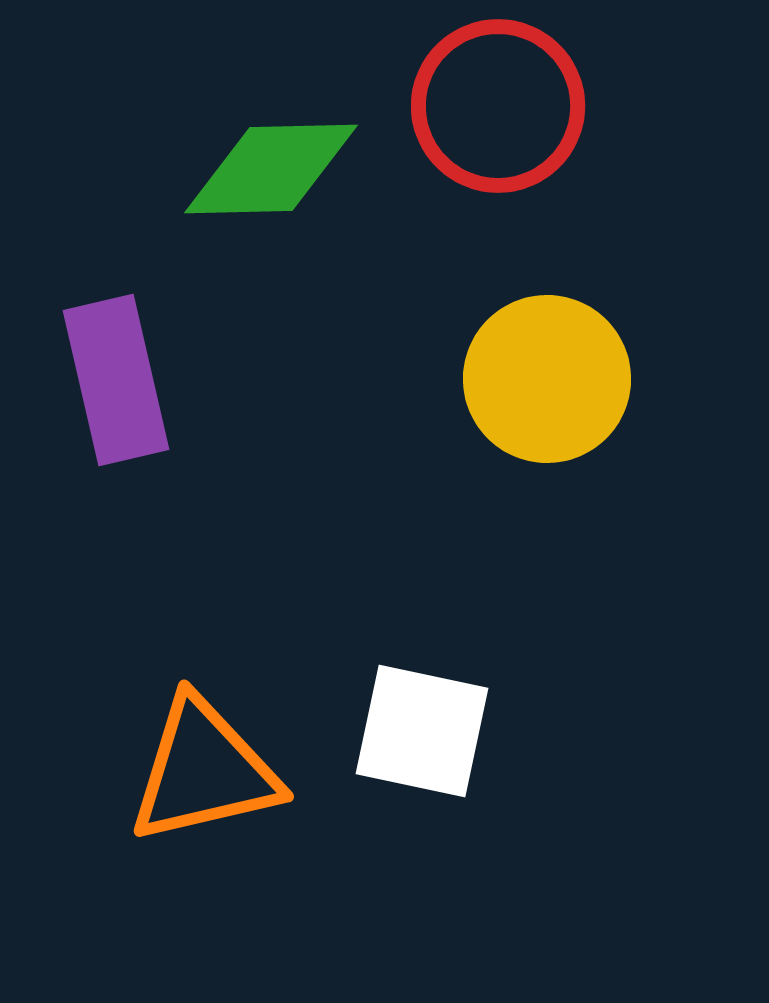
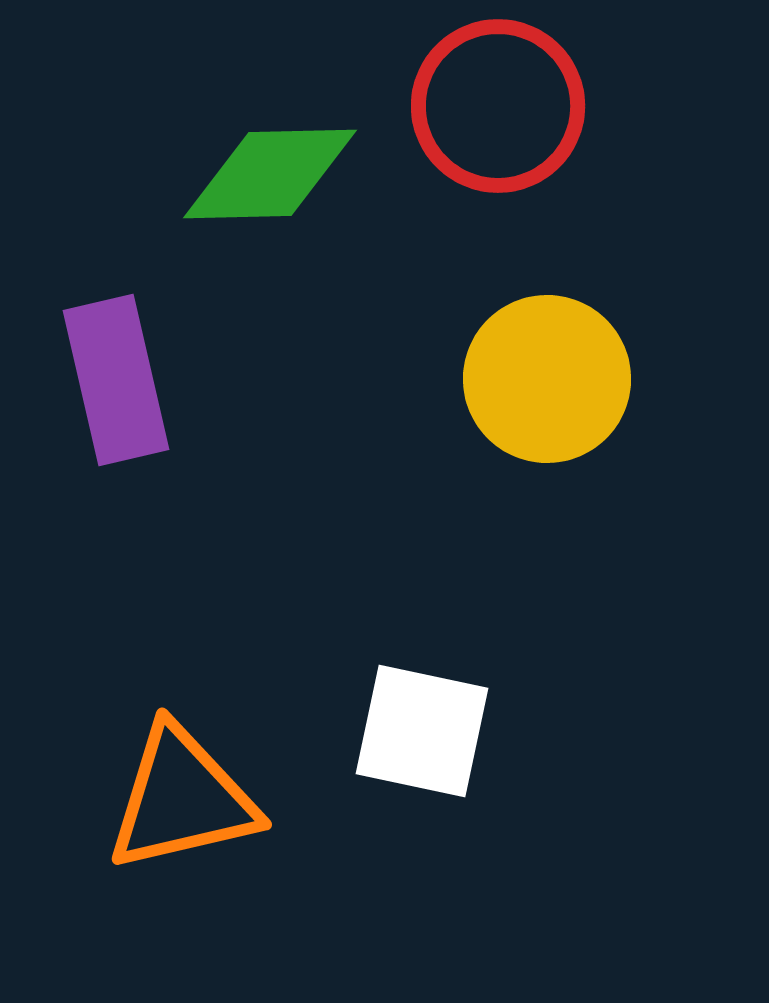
green diamond: moved 1 px left, 5 px down
orange triangle: moved 22 px left, 28 px down
